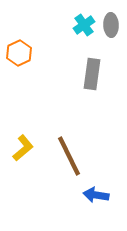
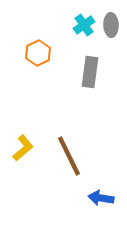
orange hexagon: moved 19 px right
gray rectangle: moved 2 px left, 2 px up
blue arrow: moved 5 px right, 3 px down
